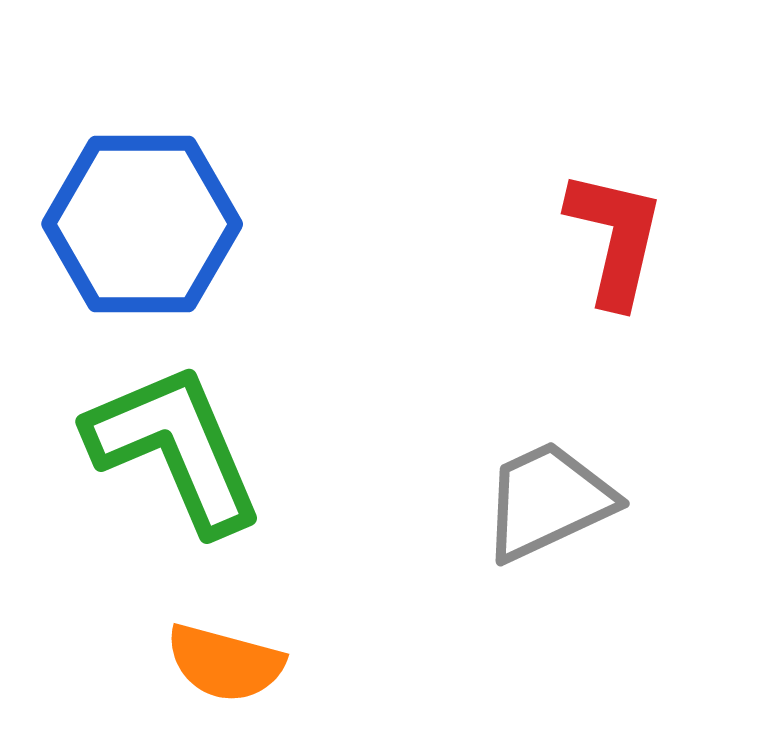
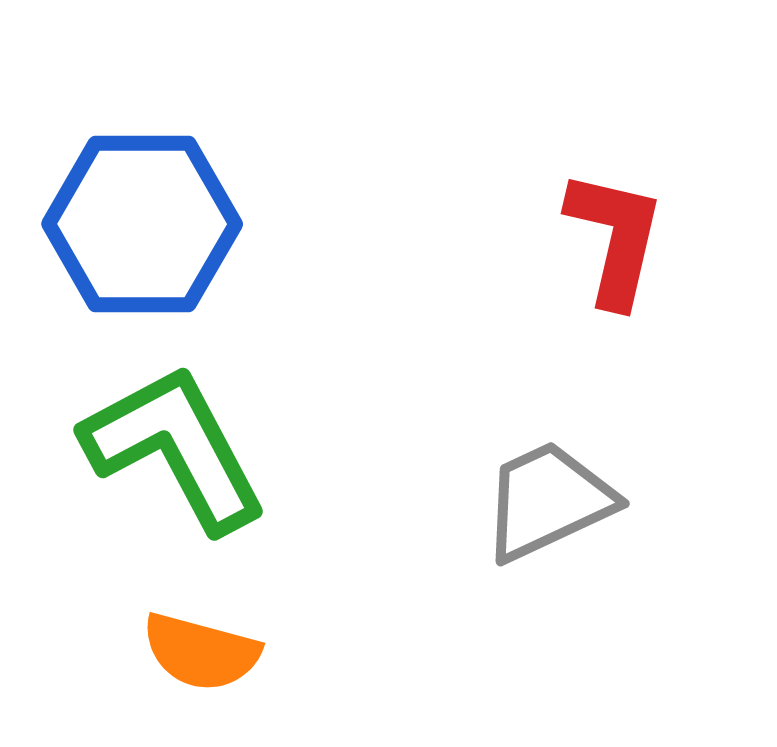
green L-shape: rotated 5 degrees counterclockwise
orange semicircle: moved 24 px left, 11 px up
